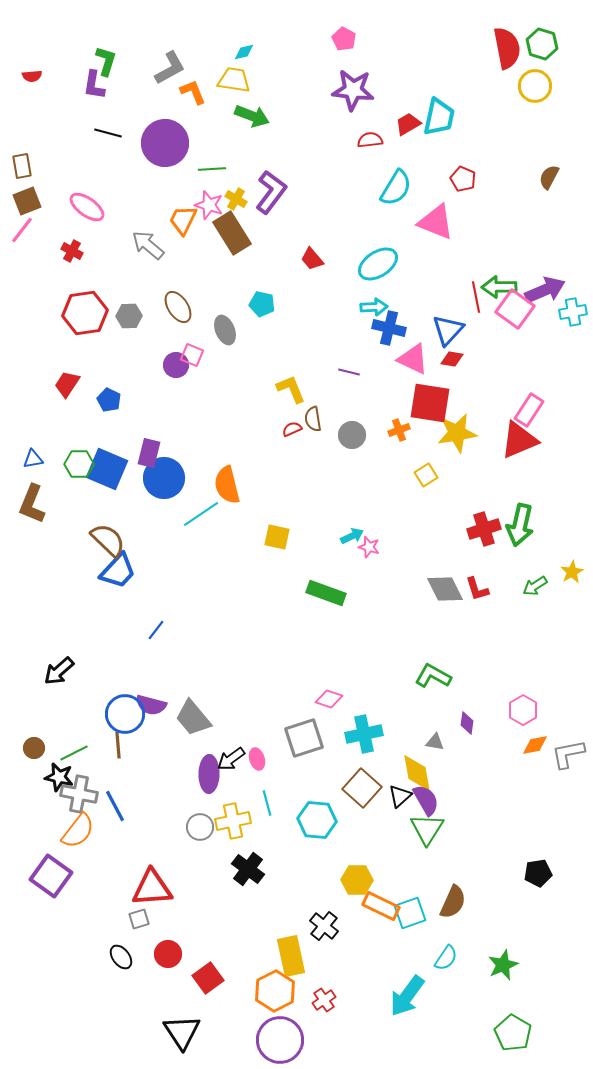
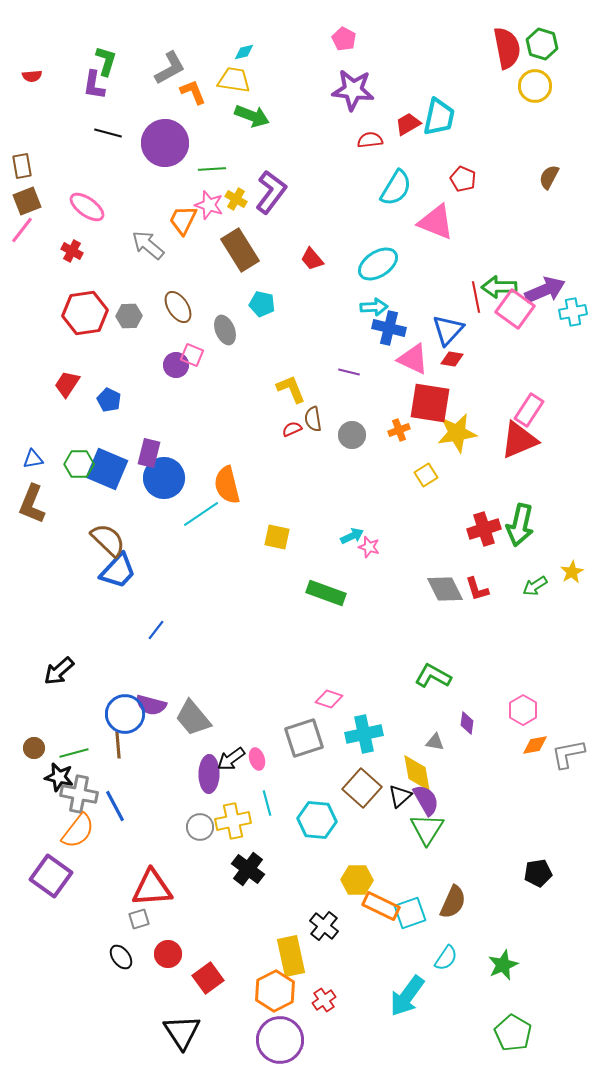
brown rectangle at (232, 233): moved 8 px right, 17 px down
green line at (74, 753): rotated 12 degrees clockwise
